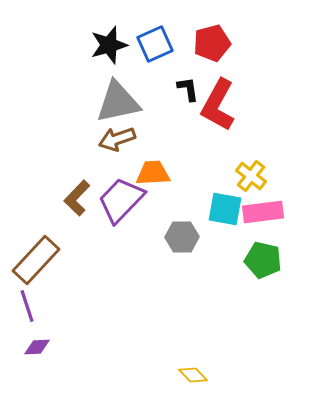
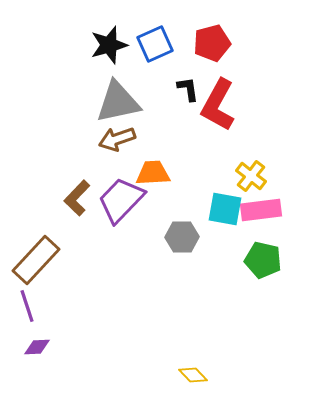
pink rectangle: moved 2 px left, 2 px up
